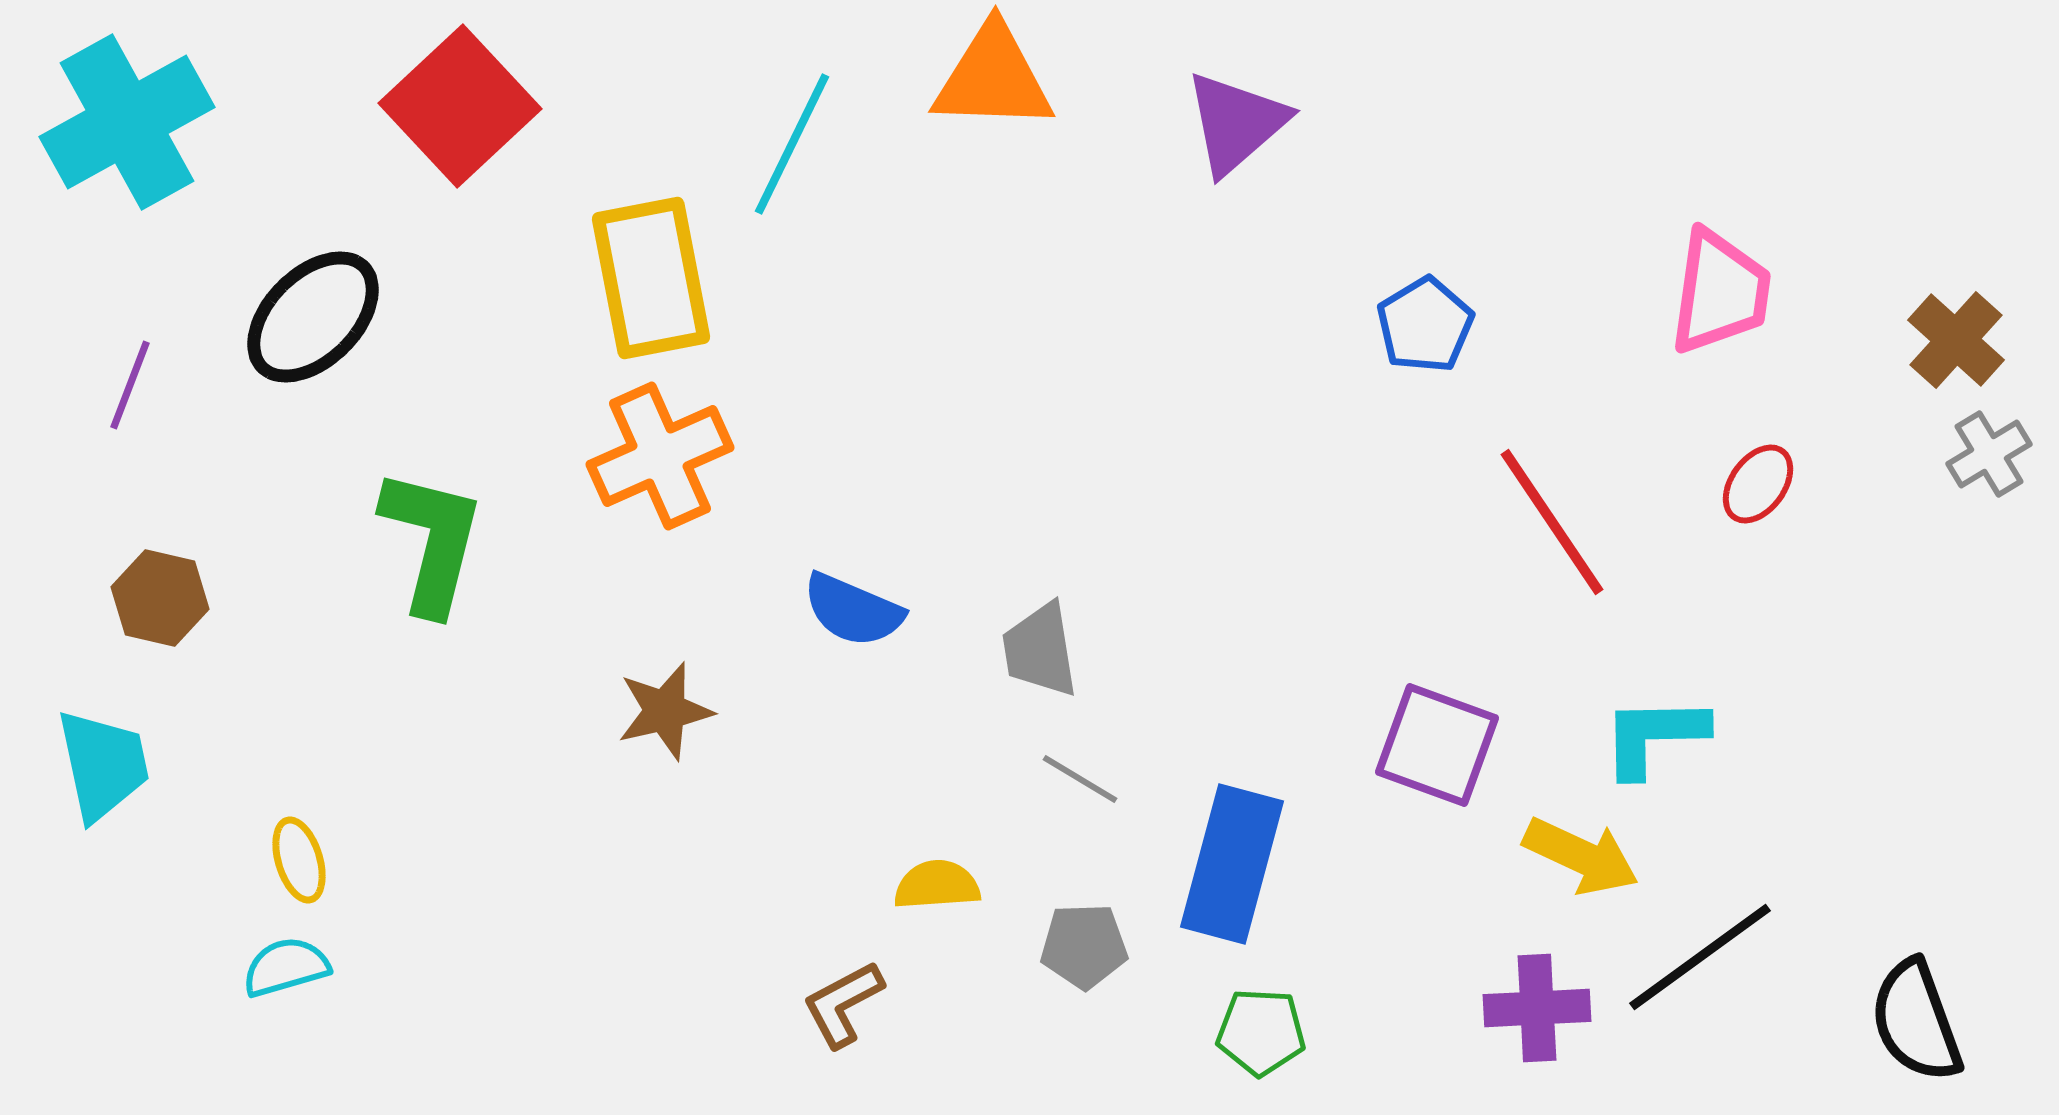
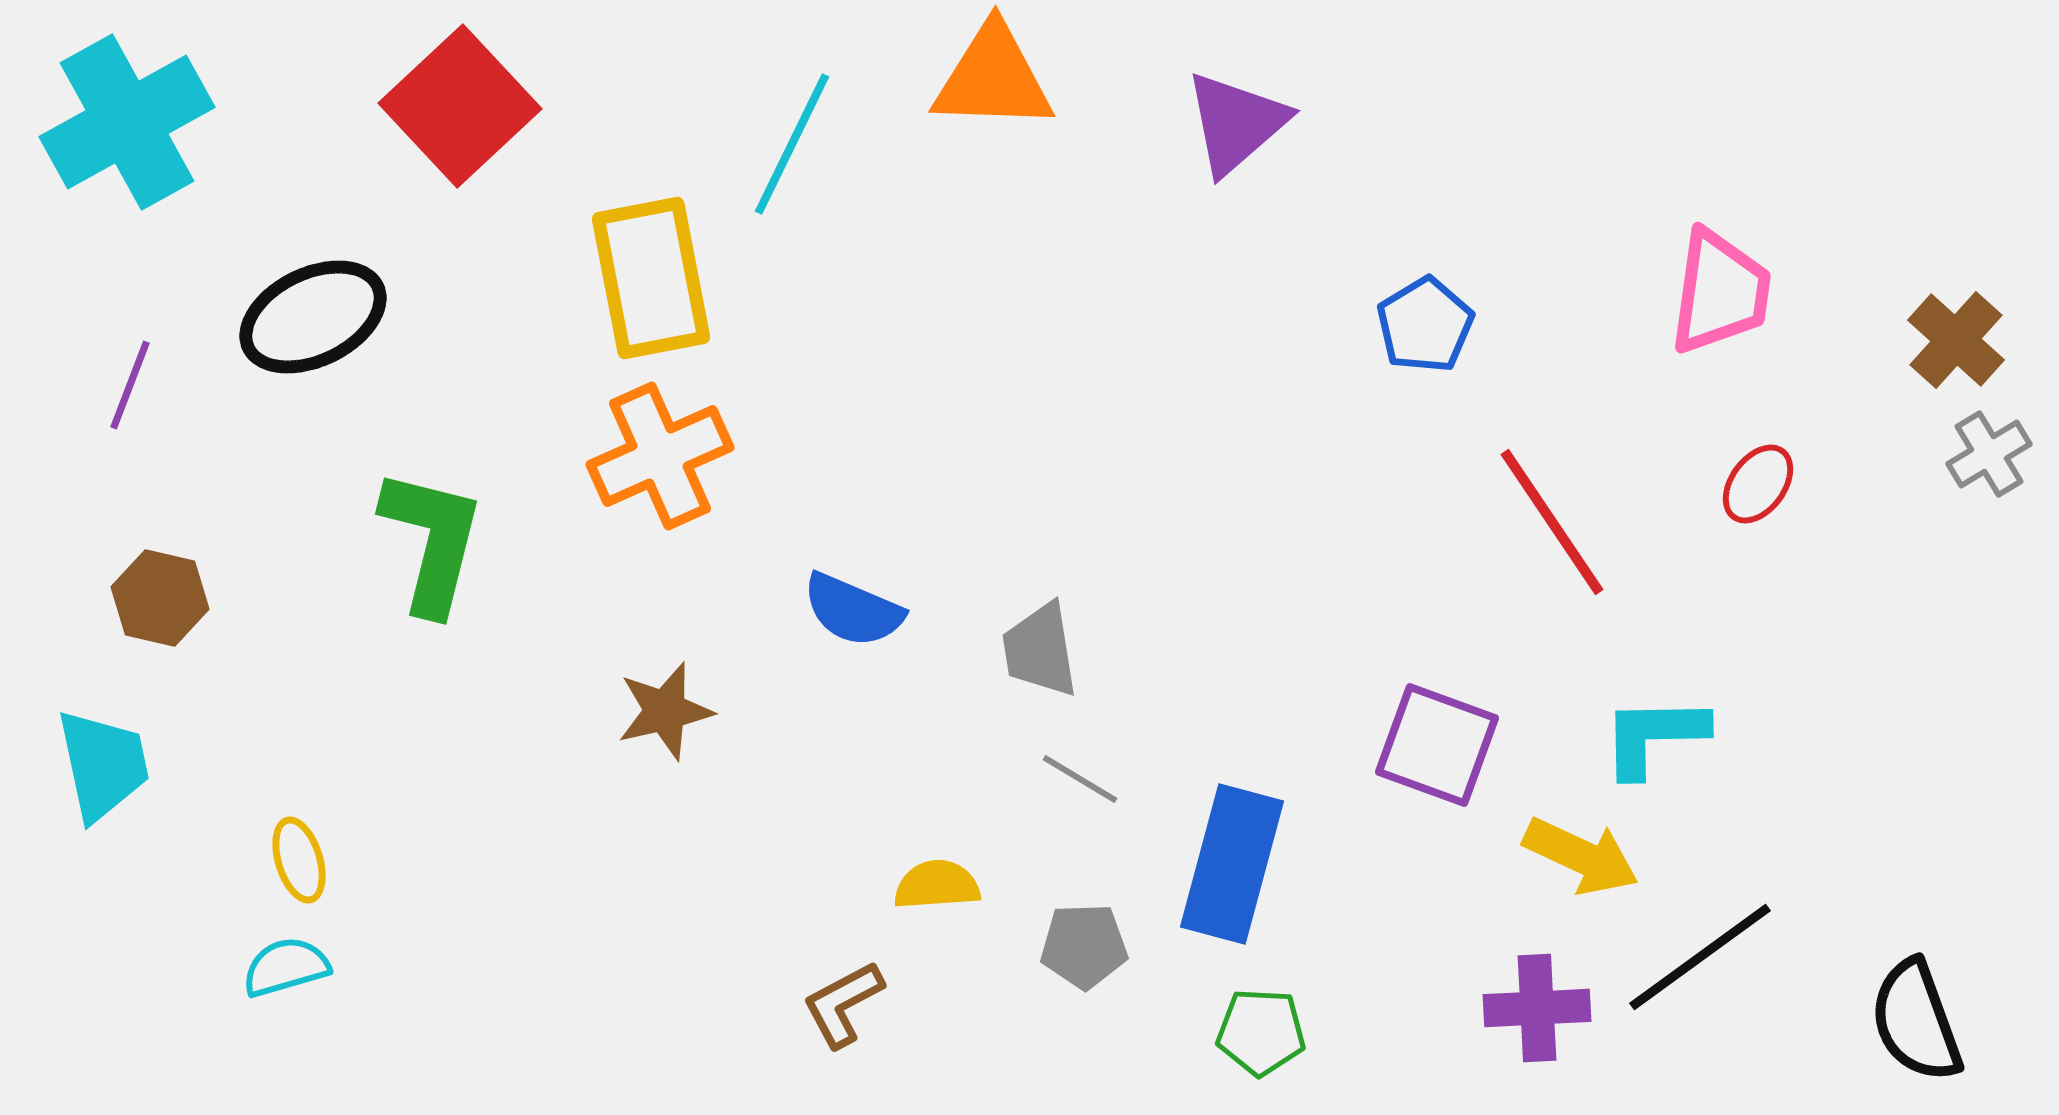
black ellipse: rotated 19 degrees clockwise
